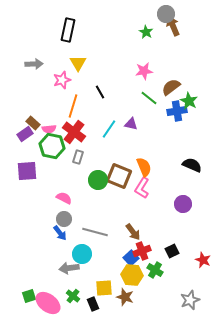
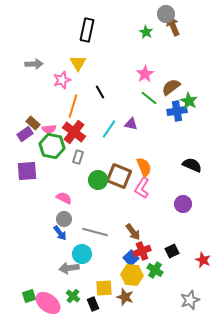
black rectangle at (68, 30): moved 19 px right
pink star at (144, 71): moved 1 px right, 3 px down; rotated 24 degrees counterclockwise
